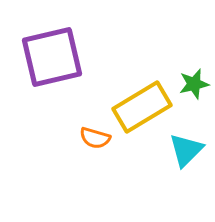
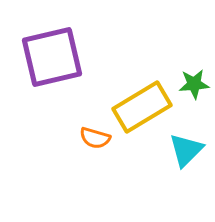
green star: rotated 8 degrees clockwise
